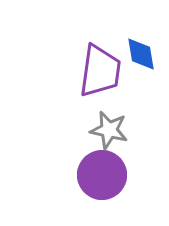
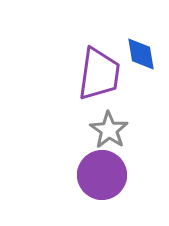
purple trapezoid: moved 1 px left, 3 px down
gray star: rotated 21 degrees clockwise
